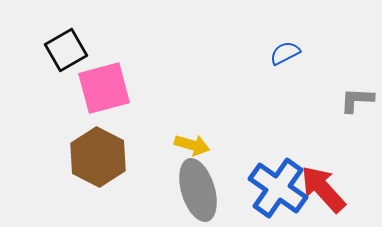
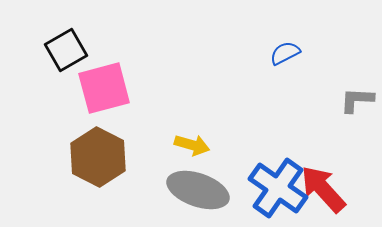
gray ellipse: rotated 54 degrees counterclockwise
